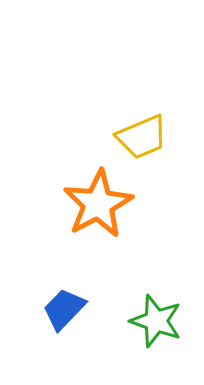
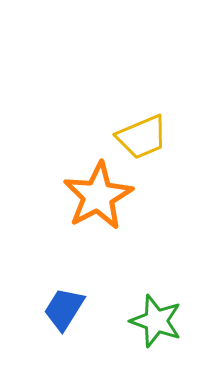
orange star: moved 8 px up
blue trapezoid: rotated 12 degrees counterclockwise
